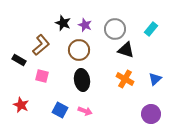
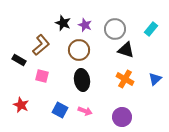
purple circle: moved 29 px left, 3 px down
